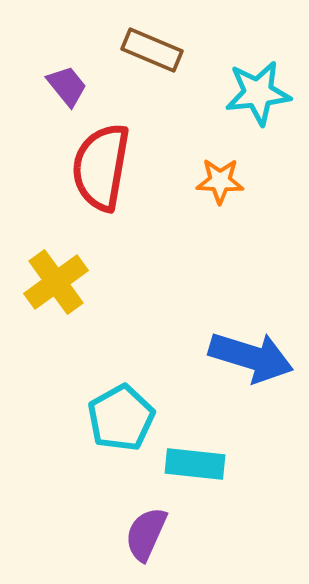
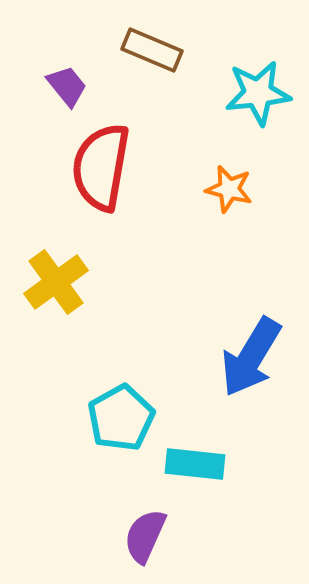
orange star: moved 9 px right, 8 px down; rotated 12 degrees clockwise
blue arrow: rotated 104 degrees clockwise
purple semicircle: moved 1 px left, 2 px down
